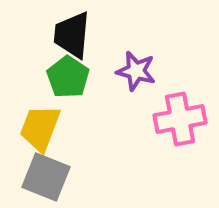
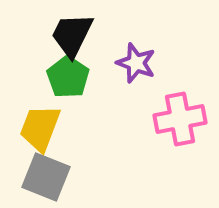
black trapezoid: rotated 21 degrees clockwise
purple star: moved 8 px up; rotated 6 degrees clockwise
